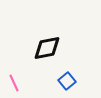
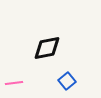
pink line: rotated 72 degrees counterclockwise
